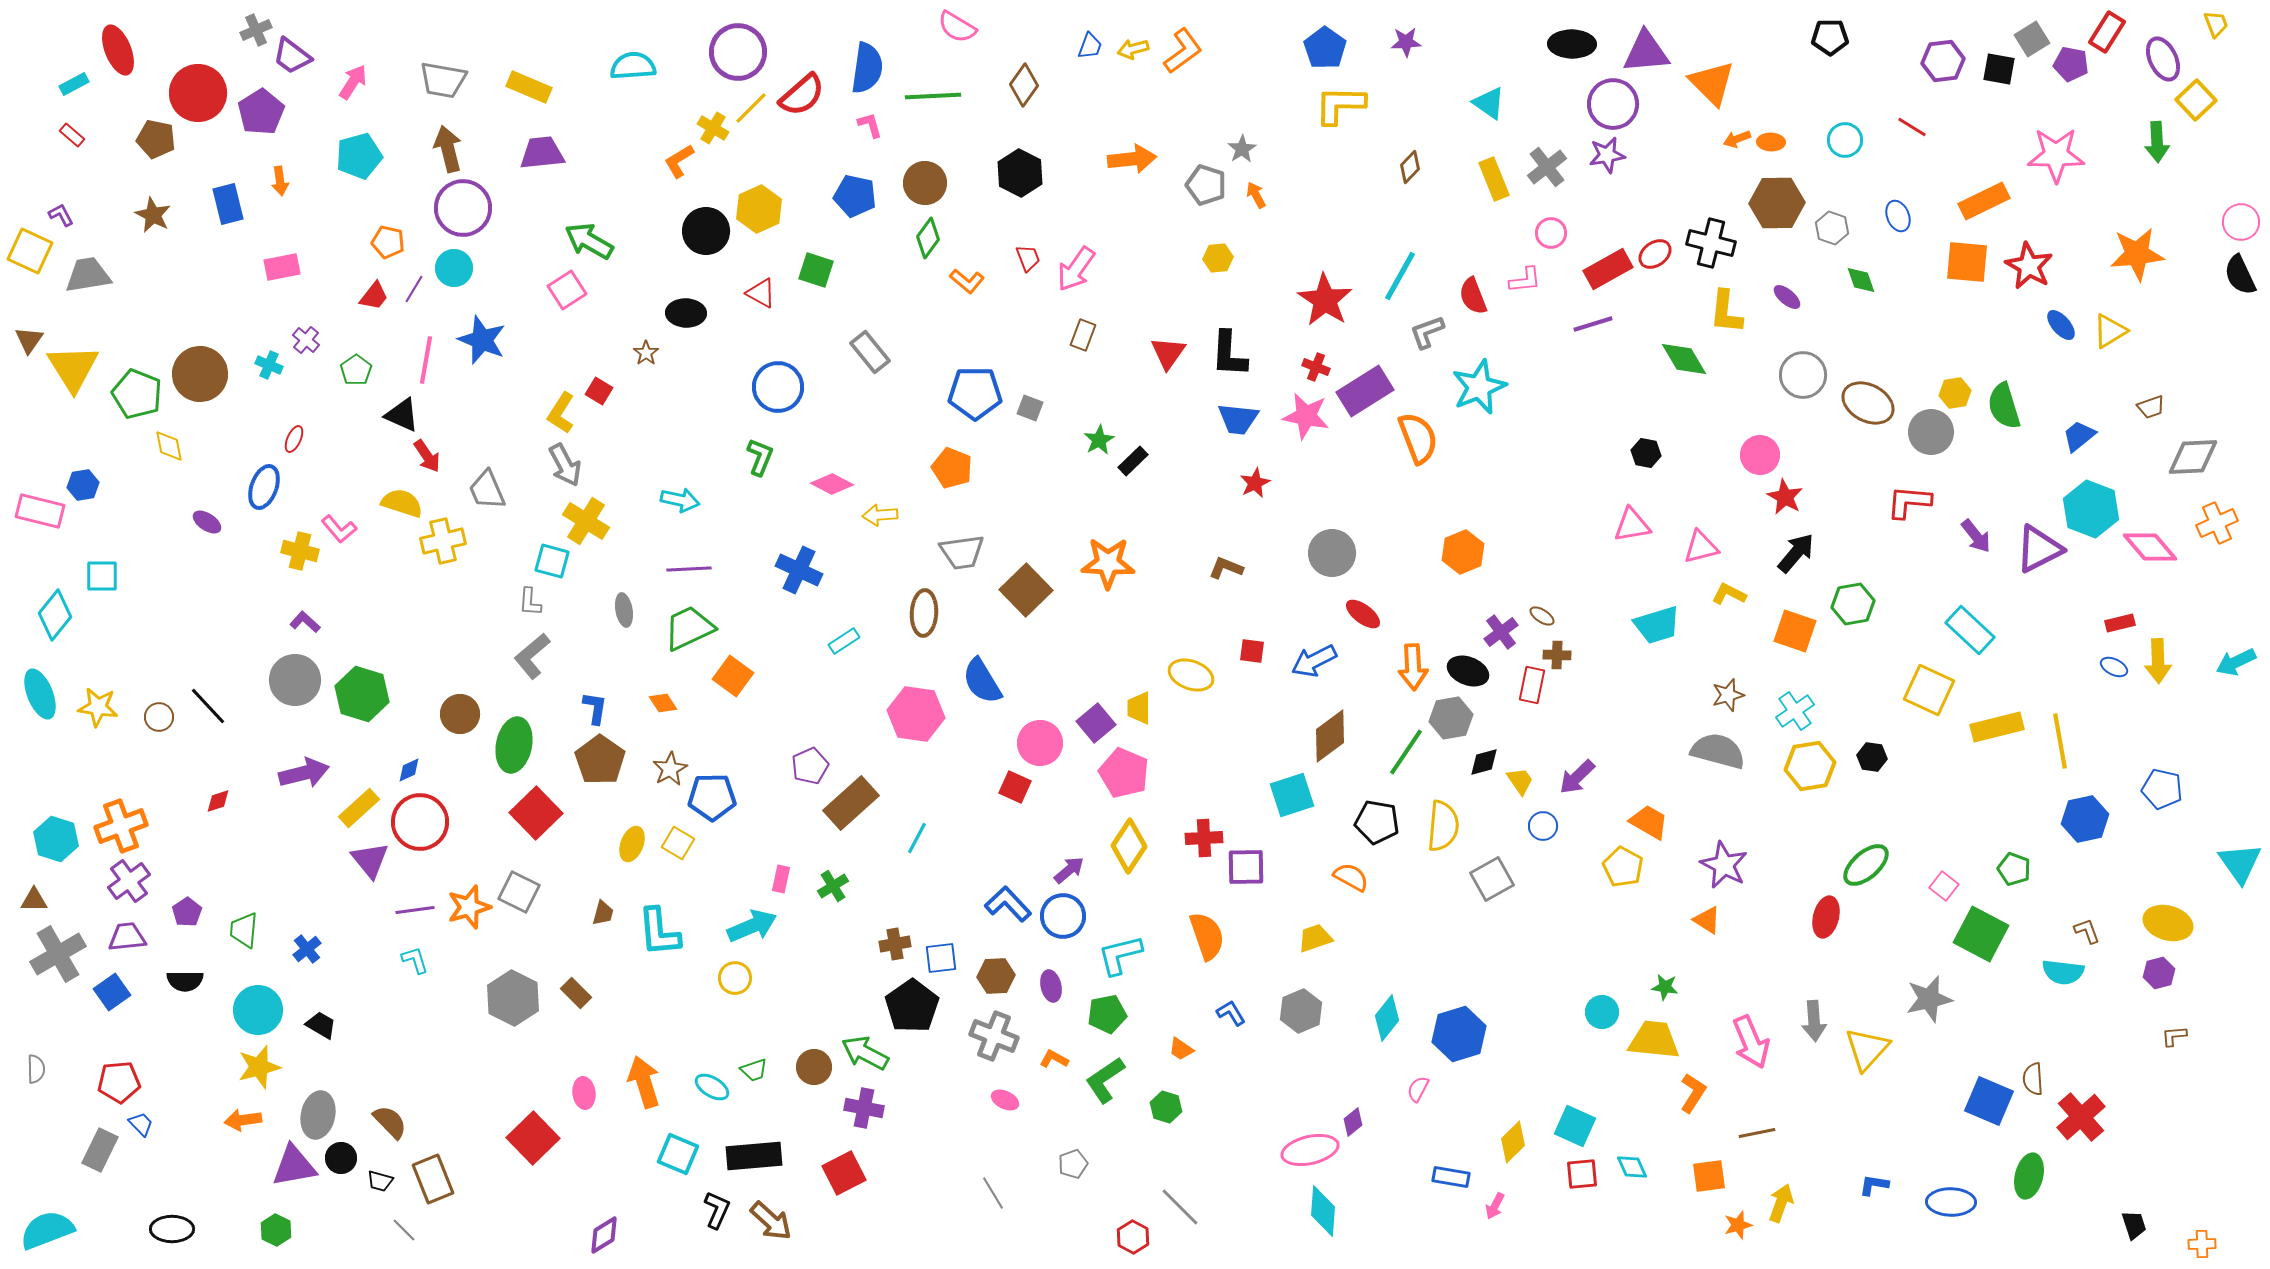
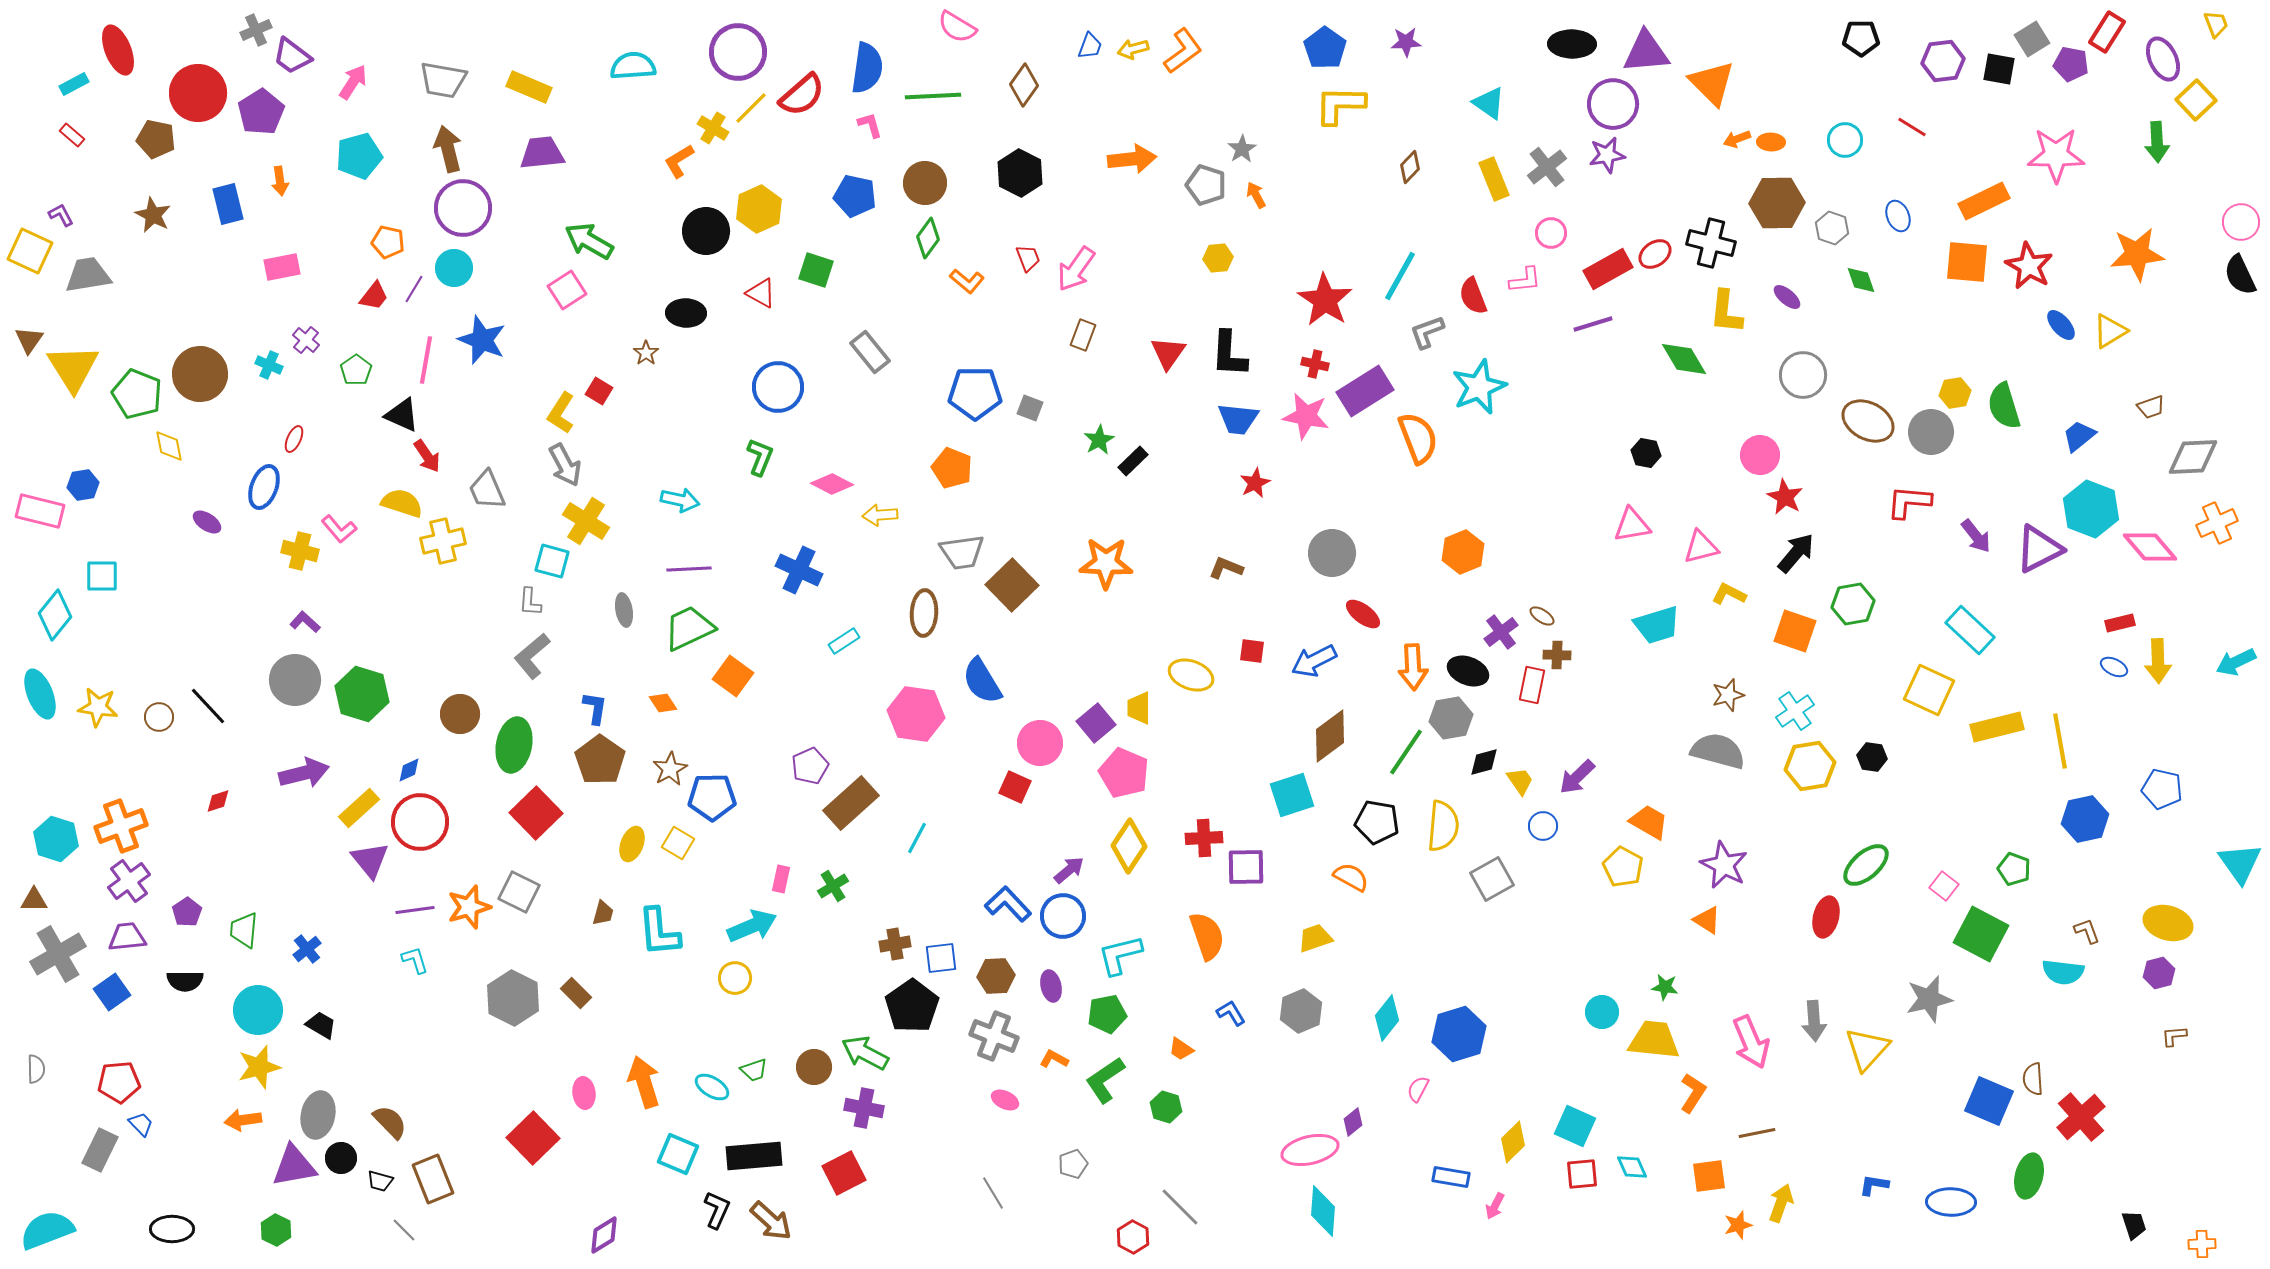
black pentagon at (1830, 37): moved 31 px right, 1 px down
red cross at (1316, 367): moved 1 px left, 3 px up; rotated 8 degrees counterclockwise
brown ellipse at (1868, 403): moved 18 px down
orange star at (1108, 563): moved 2 px left
brown square at (1026, 590): moved 14 px left, 5 px up
